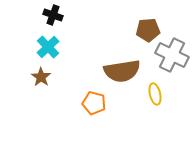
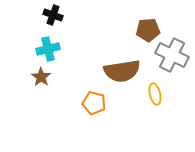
cyan cross: moved 2 px down; rotated 30 degrees clockwise
